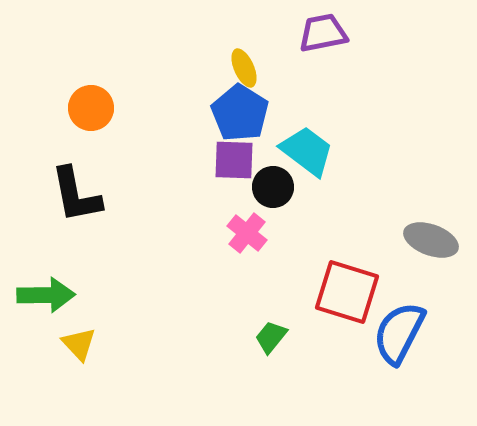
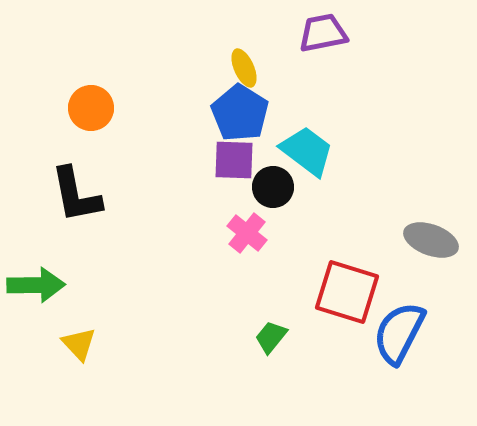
green arrow: moved 10 px left, 10 px up
